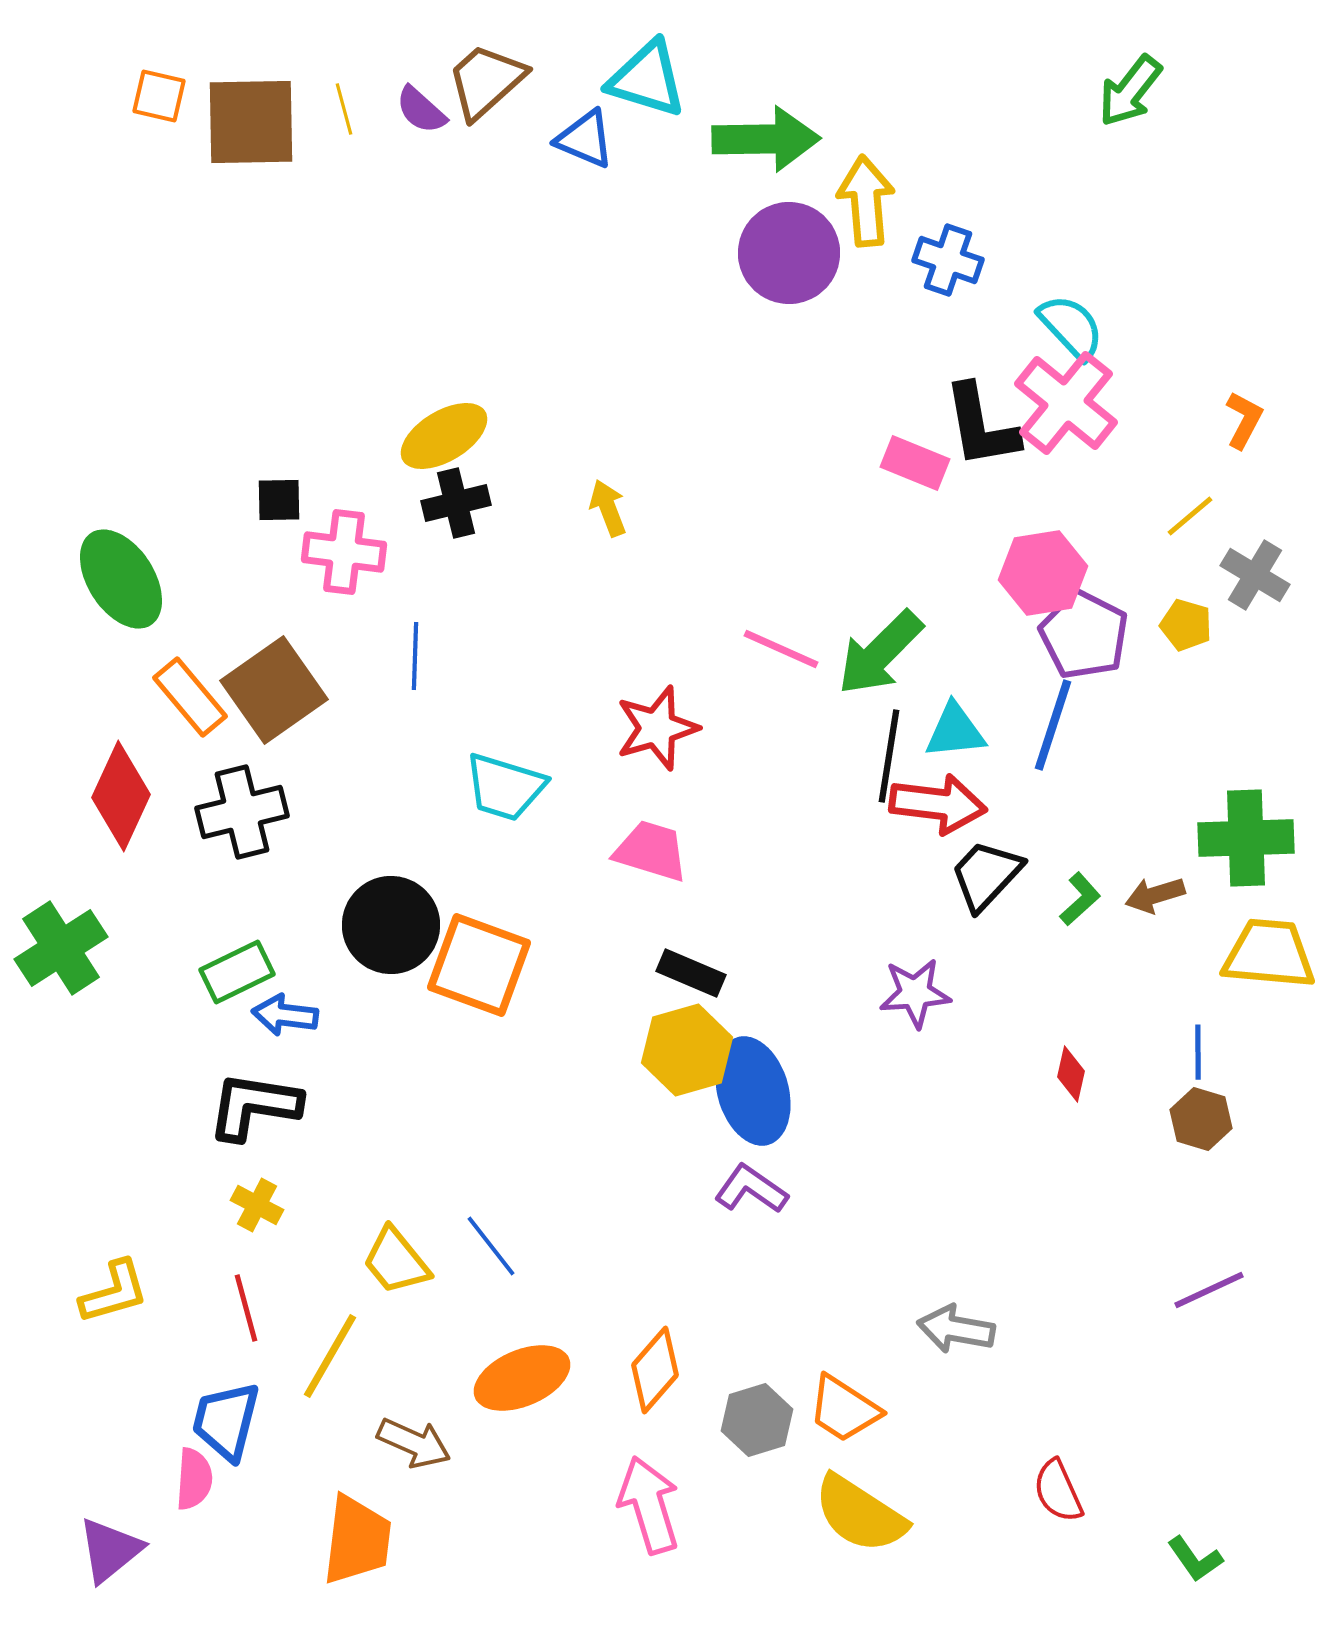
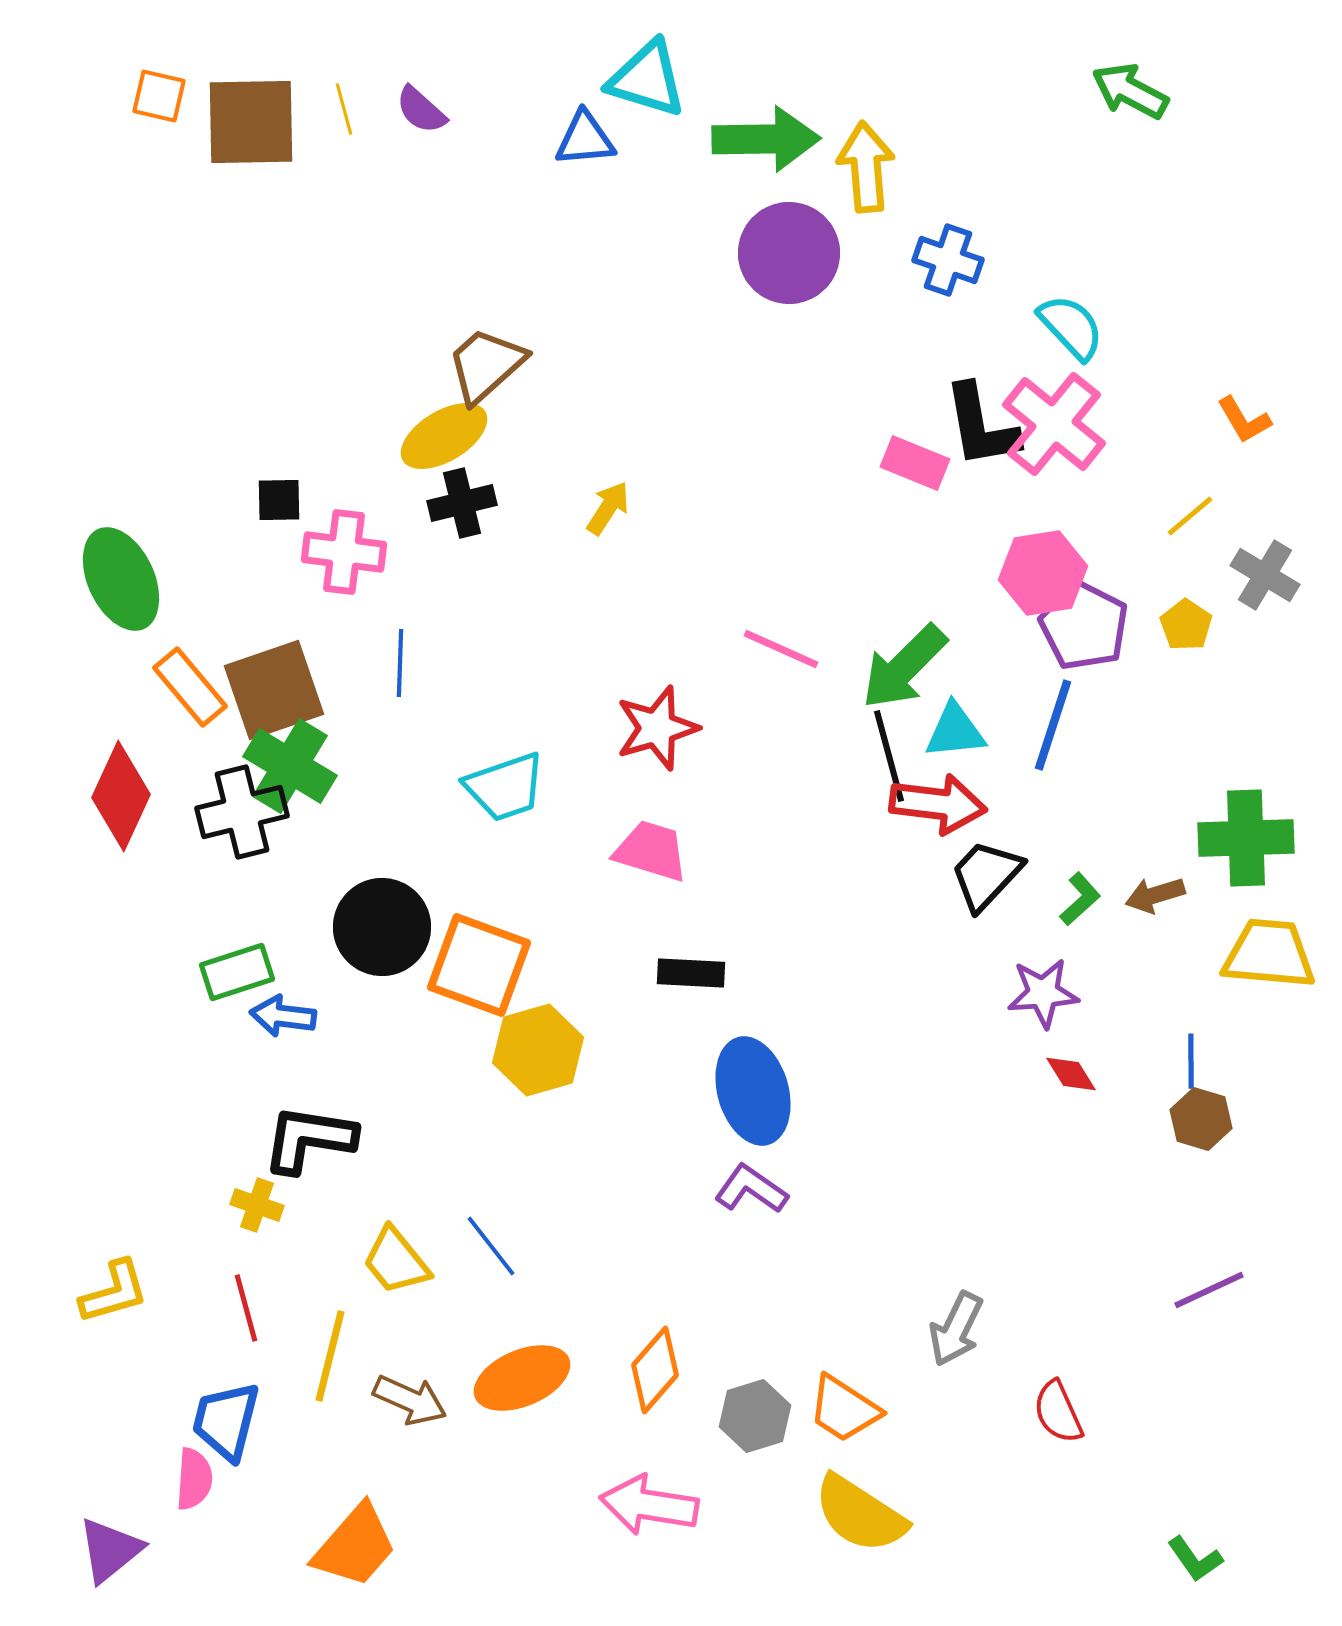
brown trapezoid at (486, 81): moved 284 px down
green arrow at (1130, 91): rotated 80 degrees clockwise
blue triangle at (585, 139): rotated 28 degrees counterclockwise
yellow arrow at (866, 201): moved 34 px up
pink cross at (1066, 403): moved 12 px left, 21 px down
orange L-shape at (1244, 420): rotated 122 degrees clockwise
black cross at (456, 503): moved 6 px right
yellow arrow at (608, 508): rotated 54 degrees clockwise
gray cross at (1255, 575): moved 10 px right
green ellipse at (121, 579): rotated 8 degrees clockwise
yellow pentagon at (1186, 625): rotated 18 degrees clockwise
purple pentagon at (1084, 635): moved 9 px up
green arrow at (880, 653): moved 24 px right, 14 px down
blue line at (415, 656): moved 15 px left, 7 px down
brown square at (274, 690): rotated 16 degrees clockwise
orange rectangle at (190, 697): moved 10 px up
black line at (889, 756): rotated 24 degrees counterclockwise
cyan trapezoid at (505, 787): rotated 36 degrees counterclockwise
black circle at (391, 925): moved 9 px left, 2 px down
green cross at (61, 948): moved 229 px right, 182 px up; rotated 26 degrees counterclockwise
green rectangle at (237, 972): rotated 8 degrees clockwise
black rectangle at (691, 973): rotated 20 degrees counterclockwise
purple star at (915, 993): moved 128 px right
blue arrow at (285, 1015): moved 2 px left, 1 px down
yellow hexagon at (687, 1050): moved 149 px left
blue line at (1198, 1052): moved 7 px left, 9 px down
red diamond at (1071, 1074): rotated 44 degrees counterclockwise
black L-shape at (254, 1106): moved 55 px right, 33 px down
yellow cross at (257, 1205): rotated 9 degrees counterclockwise
gray arrow at (956, 1329): rotated 74 degrees counterclockwise
yellow line at (330, 1356): rotated 16 degrees counterclockwise
gray hexagon at (757, 1420): moved 2 px left, 4 px up
brown arrow at (414, 1443): moved 4 px left, 43 px up
red semicircle at (1058, 1491): moved 79 px up
pink arrow at (649, 1505): rotated 64 degrees counterclockwise
orange trapezoid at (357, 1540): moved 2 px left, 6 px down; rotated 34 degrees clockwise
